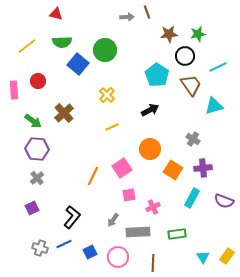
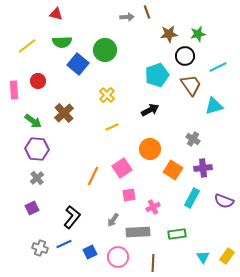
cyan pentagon at (157, 75): rotated 20 degrees clockwise
